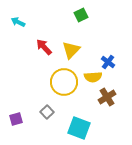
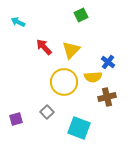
brown cross: rotated 18 degrees clockwise
